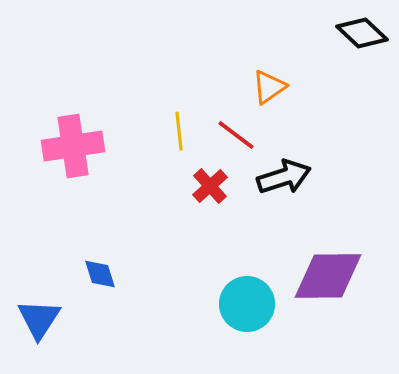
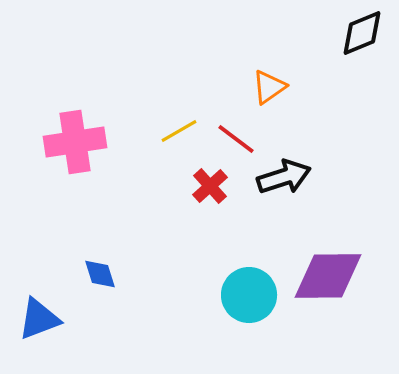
black diamond: rotated 66 degrees counterclockwise
yellow line: rotated 66 degrees clockwise
red line: moved 4 px down
pink cross: moved 2 px right, 4 px up
cyan circle: moved 2 px right, 9 px up
blue triangle: rotated 36 degrees clockwise
